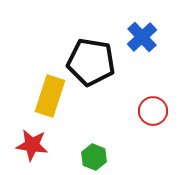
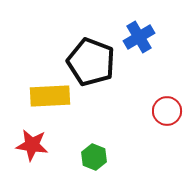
blue cross: moved 3 px left; rotated 12 degrees clockwise
black pentagon: rotated 12 degrees clockwise
yellow rectangle: rotated 69 degrees clockwise
red circle: moved 14 px right
